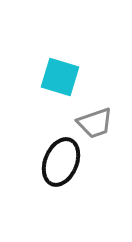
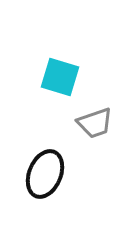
black ellipse: moved 16 px left, 12 px down
